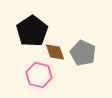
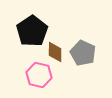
brown diamond: rotated 20 degrees clockwise
